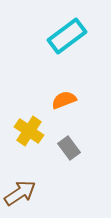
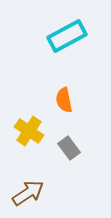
cyan rectangle: rotated 9 degrees clockwise
orange semicircle: rotated 80 degrees counterclockwise
brown arrow: moved 8 px right
